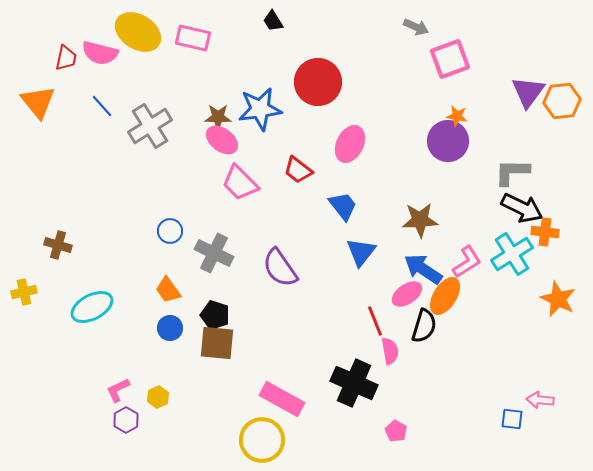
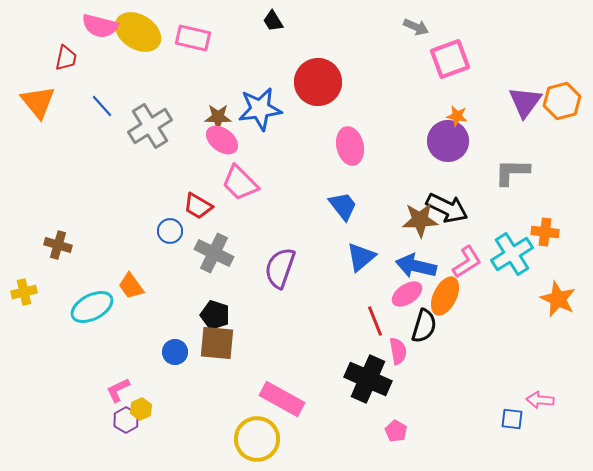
pink semicircle at (100, 53): moved 27 px up
purple triangle at (528, 92): moved 3 px left, 10 px down
orange hexagon at (562, 101): rotated 9 degrees counterclockwise
pink ellipse at (350, 144): moved 2 px down; rotated 39 degrees counterclockwise
red trapezoid at (298, 170): moved 100 px left, 36 px down; rotated 8 degrees counterclockwise
black arrow at (522, 208): moved 75 px left
blue triangle at (361, 252): moved 5 px down; rotated 12 degrees clockwise
purple semicircle at (280, 268): rotated 54 degrees clockwise
blue arrow at (423, 269): moved 7 px left, 3 px up; rotated 21 degrees counterclockwise
orange trapezoid at (168, 290): moved 37 px left, 4 px up
orange ellipse at (445, 296): rotated 6 degrees counterclockwise
blue circle at (170, 328): moved 5 px right, 24 px down
pink semicircle at (390, 351): moved 8 px right
black cross at (354, 383): moved 14 px right, 4 px up
yellow hexagon at (158, 397): moved 17 px left, 12 px down
yellow circle at (262, 440): moved 5 px left, 1 px up
